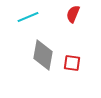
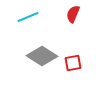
gray diamond: moved 1 px left, 1 px down; rotated 68 degrees counterclockwise
red square: moved 1 px right; rotated 18 degrees counterclockwise
